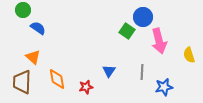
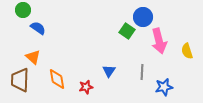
yellow semicircle: moved 2 px left, 4 px up
brown trapezoid: moved 2 px left, 2 px up
